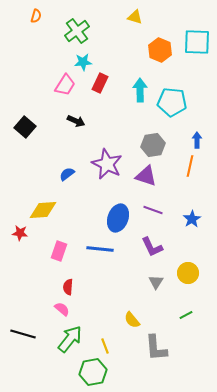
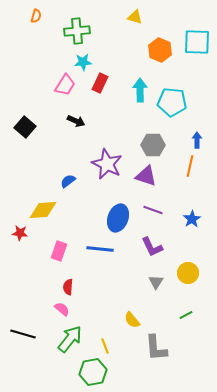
green cross: rotated 30 degrees clockwise
gray hexagon: rotated 10 degrees clockwise
blue semicircle: moved 1 px right, 7 px down
